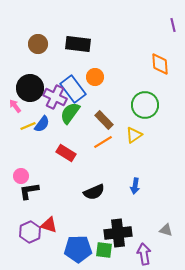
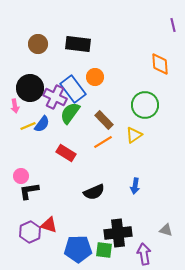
pink arrow: rotated 152 degrees counterclockwise
